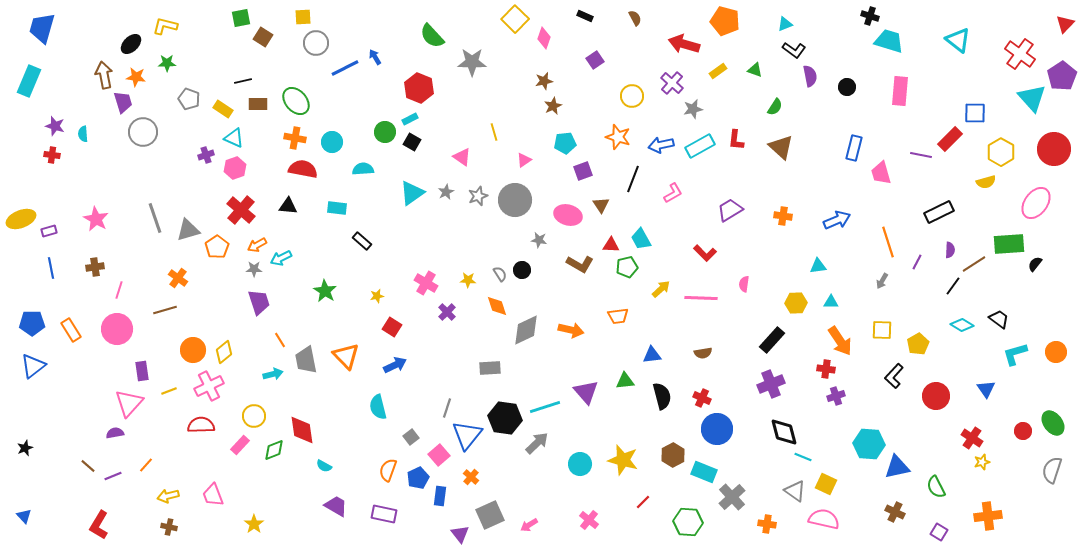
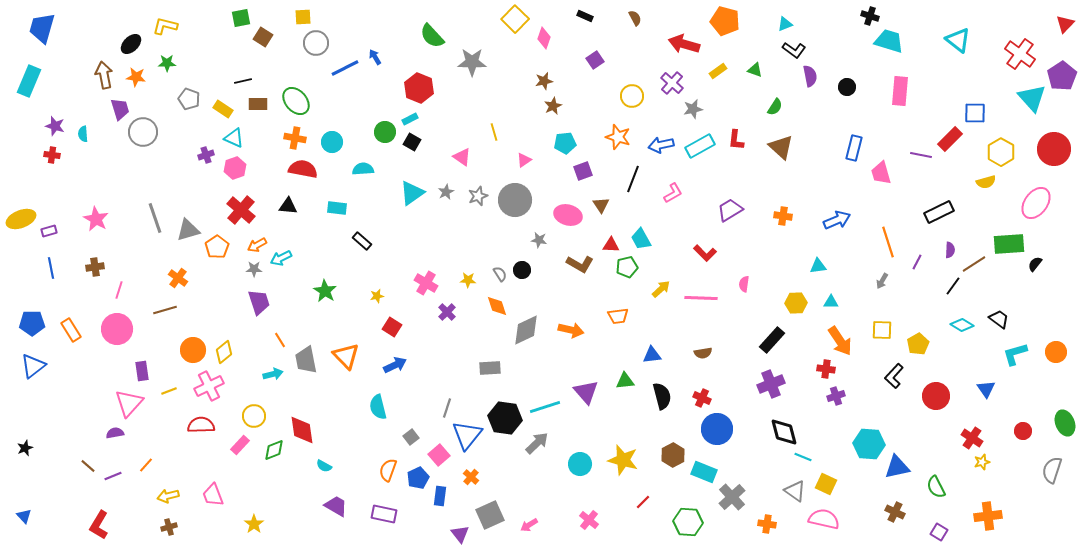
purple trapezoid at (123, 102): moved 3 px left, 7 px down
green ellipse at (1053, 423): moved 12 px right; rotated 15 degrees clockwise
brown cross at (169, 527): rotated 28 degrees counterclockwise
